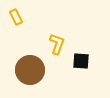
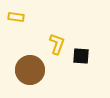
yellow rectangle: rotated 56 degrees counterclockwise
black square: moved 5 px up
